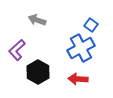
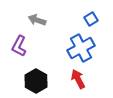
blue square: moved 6 px up; rotated 24 degrees clockwise
purple L-shape: moved 2 px right, 4 px up; rotated 20 degrees counterclockwise
black hexagon: moved 2 px left, 9 px down
red arrow: rotated 60 degrees clockwise
